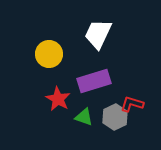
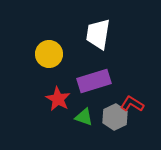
white trapezoid: rotated 16 degrees counterclockwise
red L-shape: rotated 15 degrees clockwise
